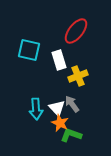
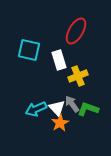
red ellipse: rotated 8 degrees counterclockwise
cyan arrow: rotated 70 degrees clockwise
orange star: rotated 18 degrees clockwise
green L-shape: moved 17 px right, 26 px up
